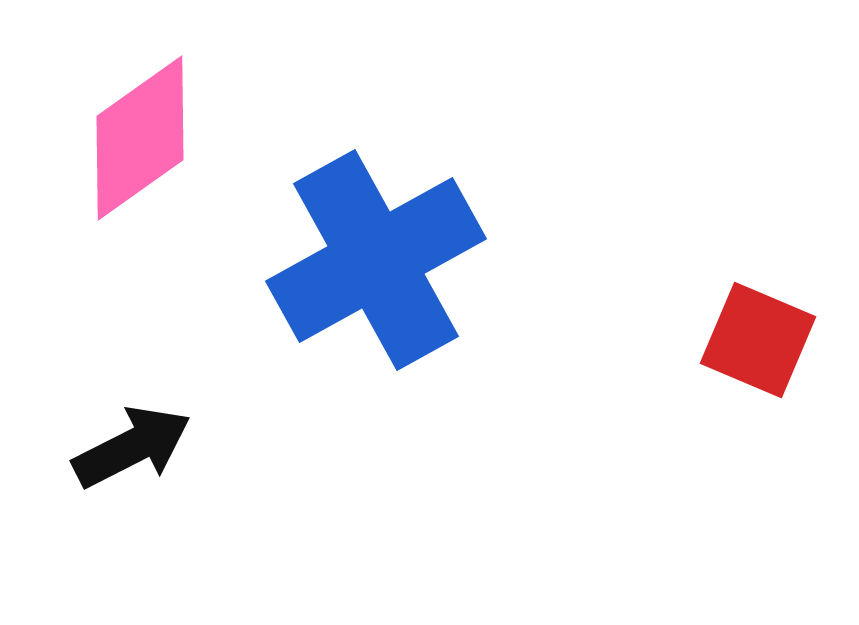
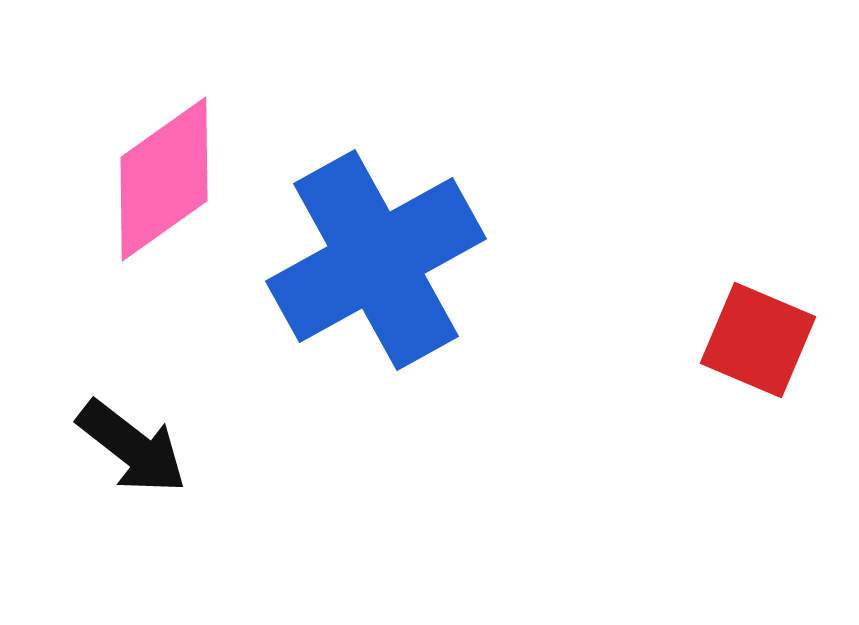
pink diamond: moved 24 px right, 41 px down
black arrow: rotated 65 degrees clockwise
